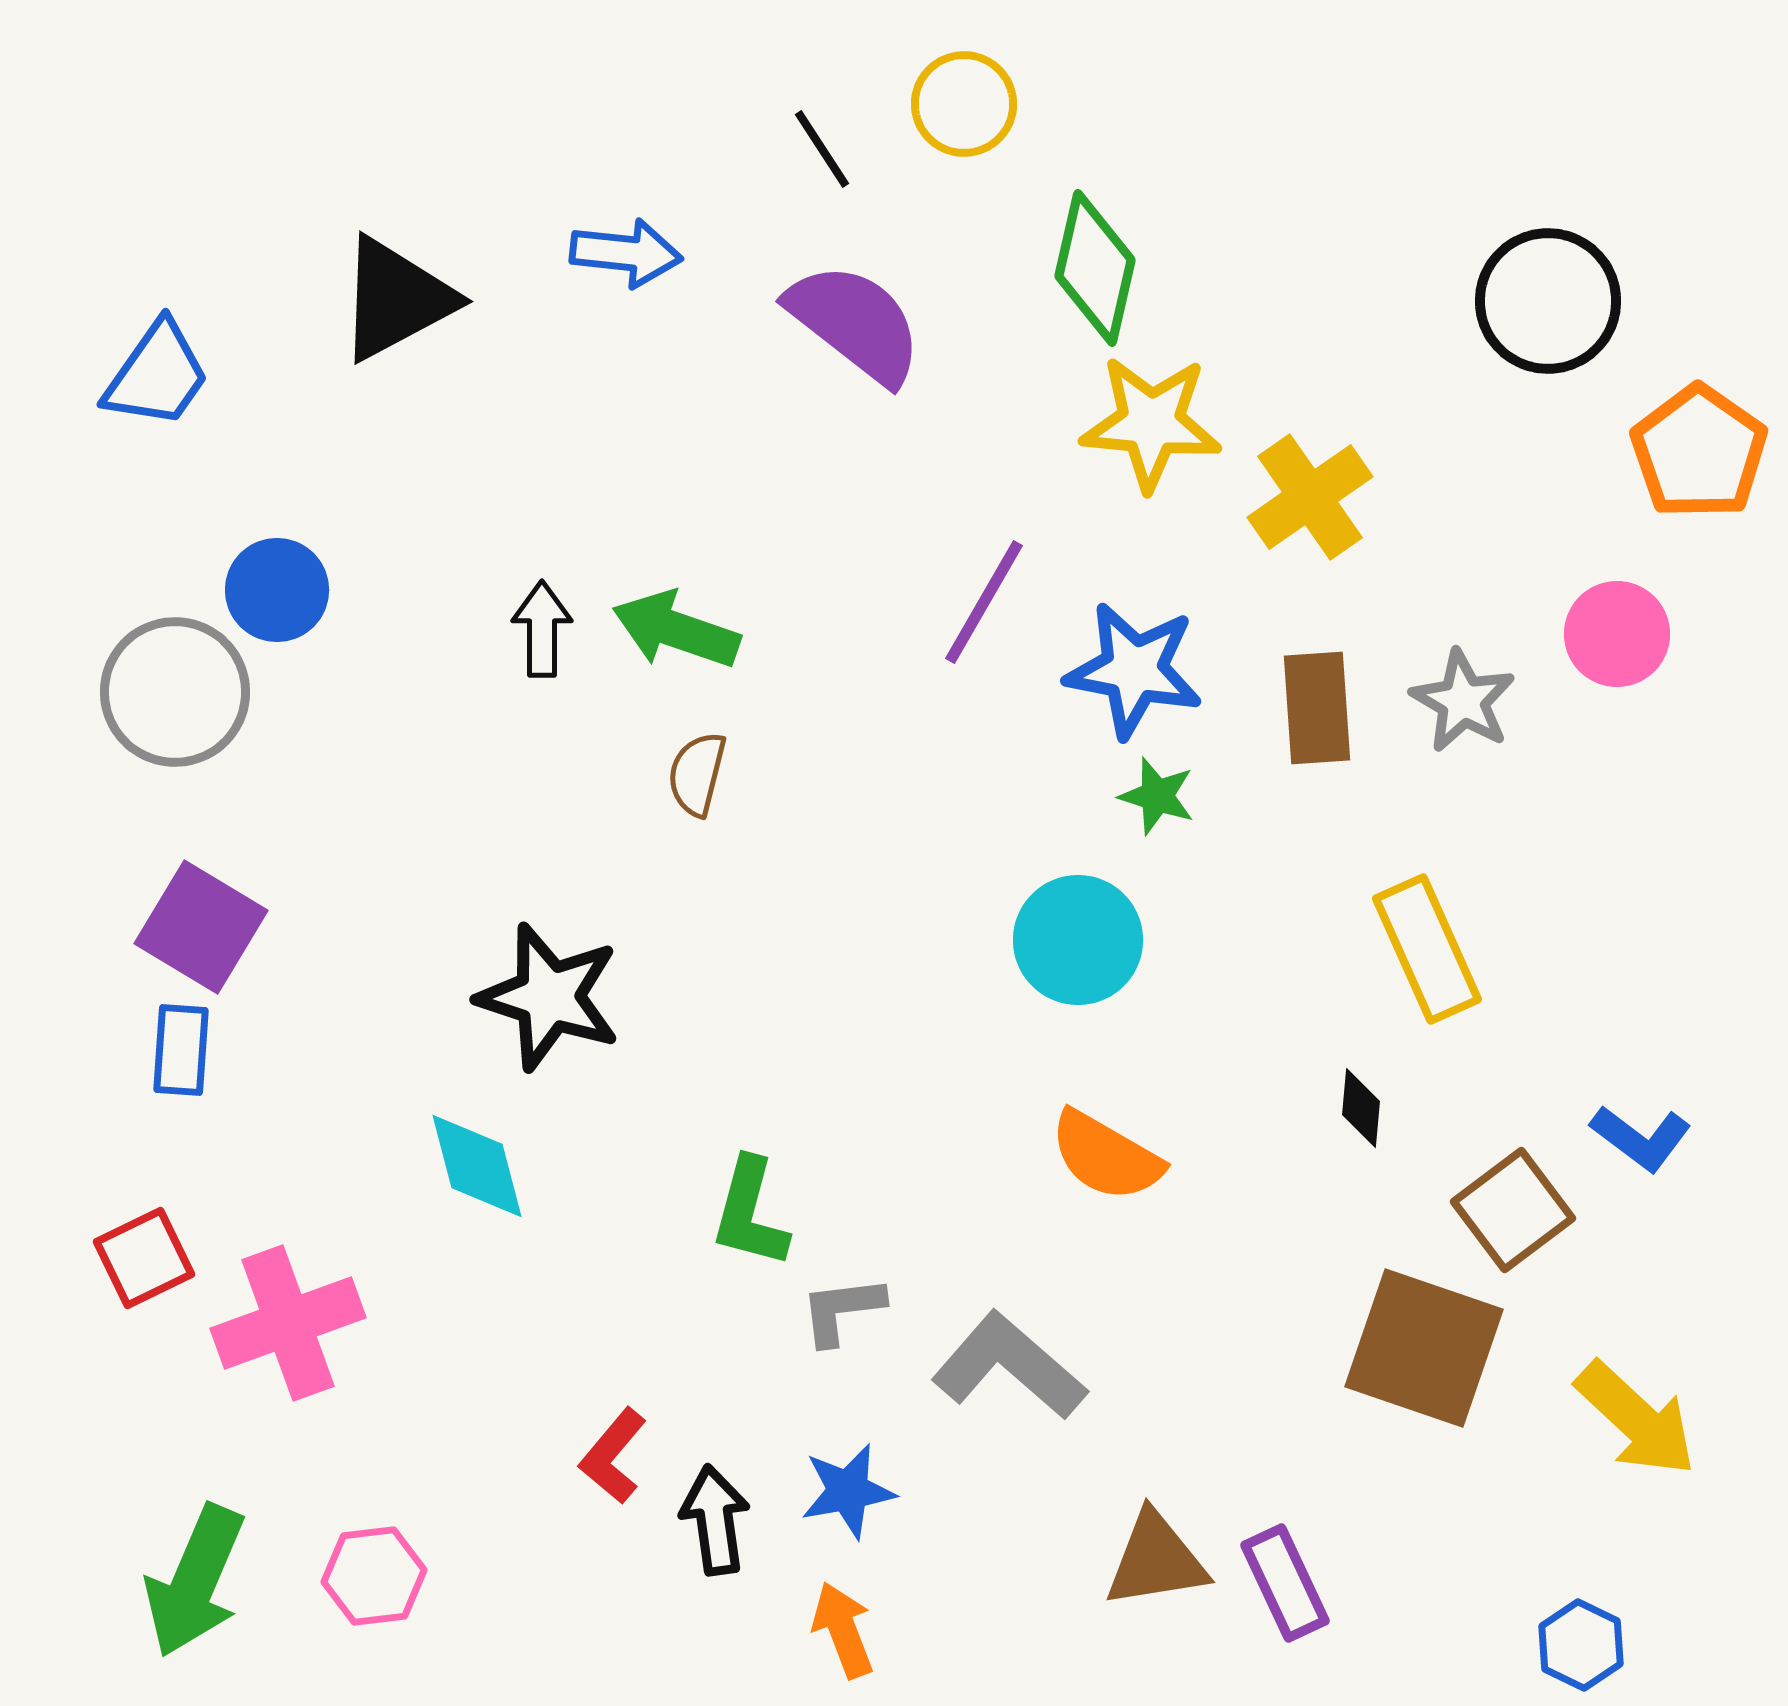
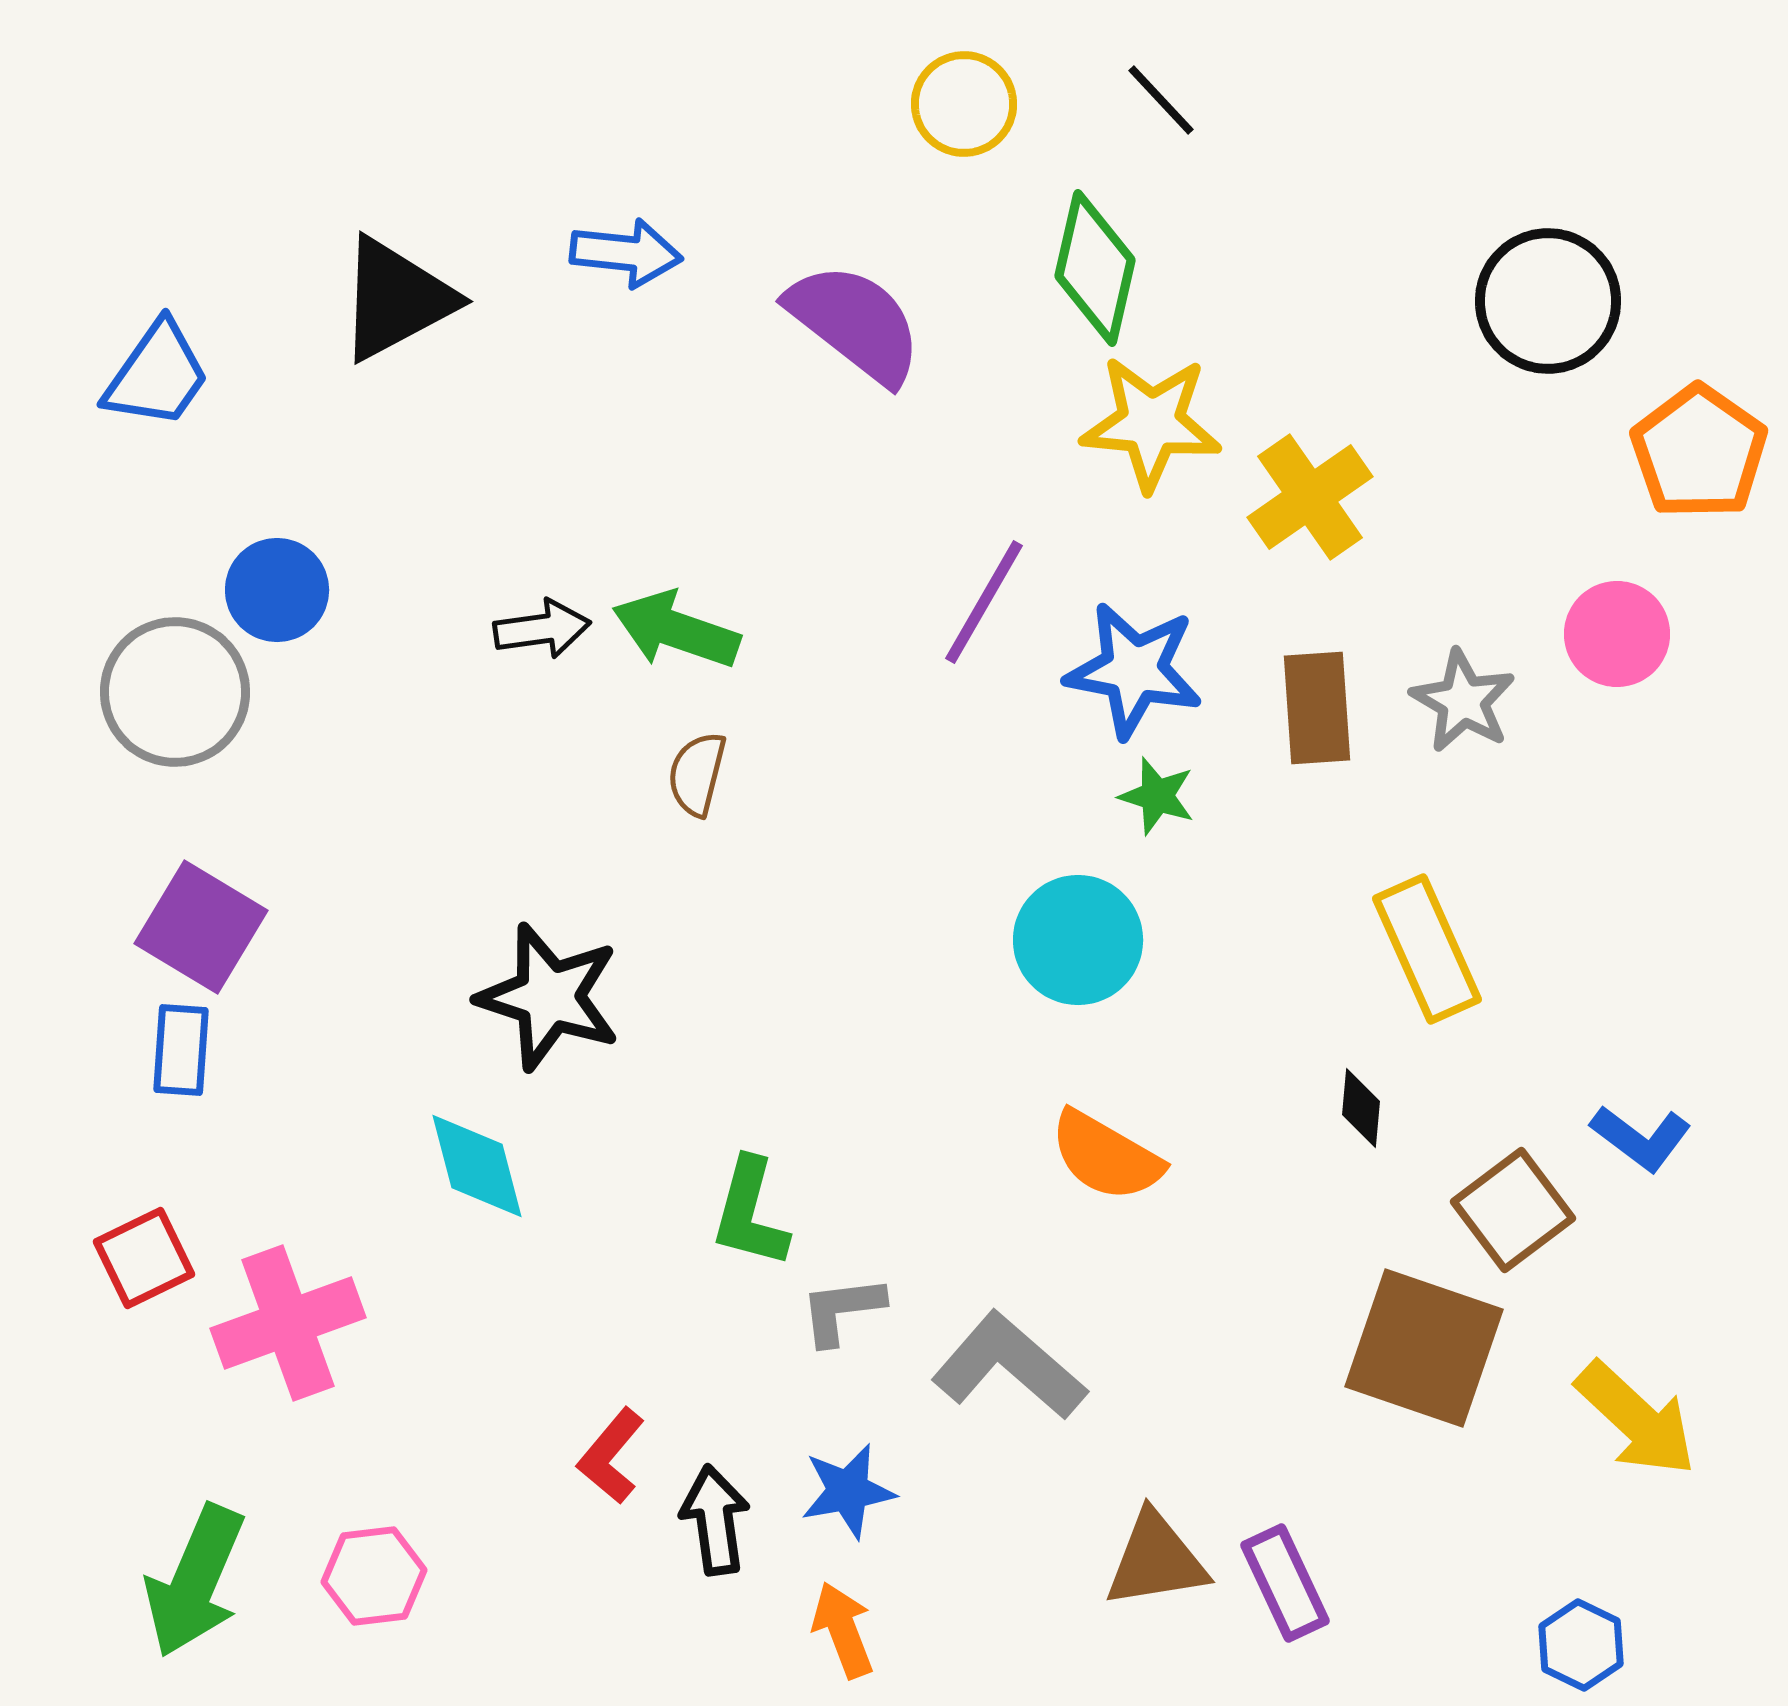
black line at (822, 149): moved 339 px right, 49 px up; rotated 10 degrees counterclockwise
black arrow at (542, 629): rotated 82 degrees clockwise
red L-shape at (613, 1456): moved 2 px left
